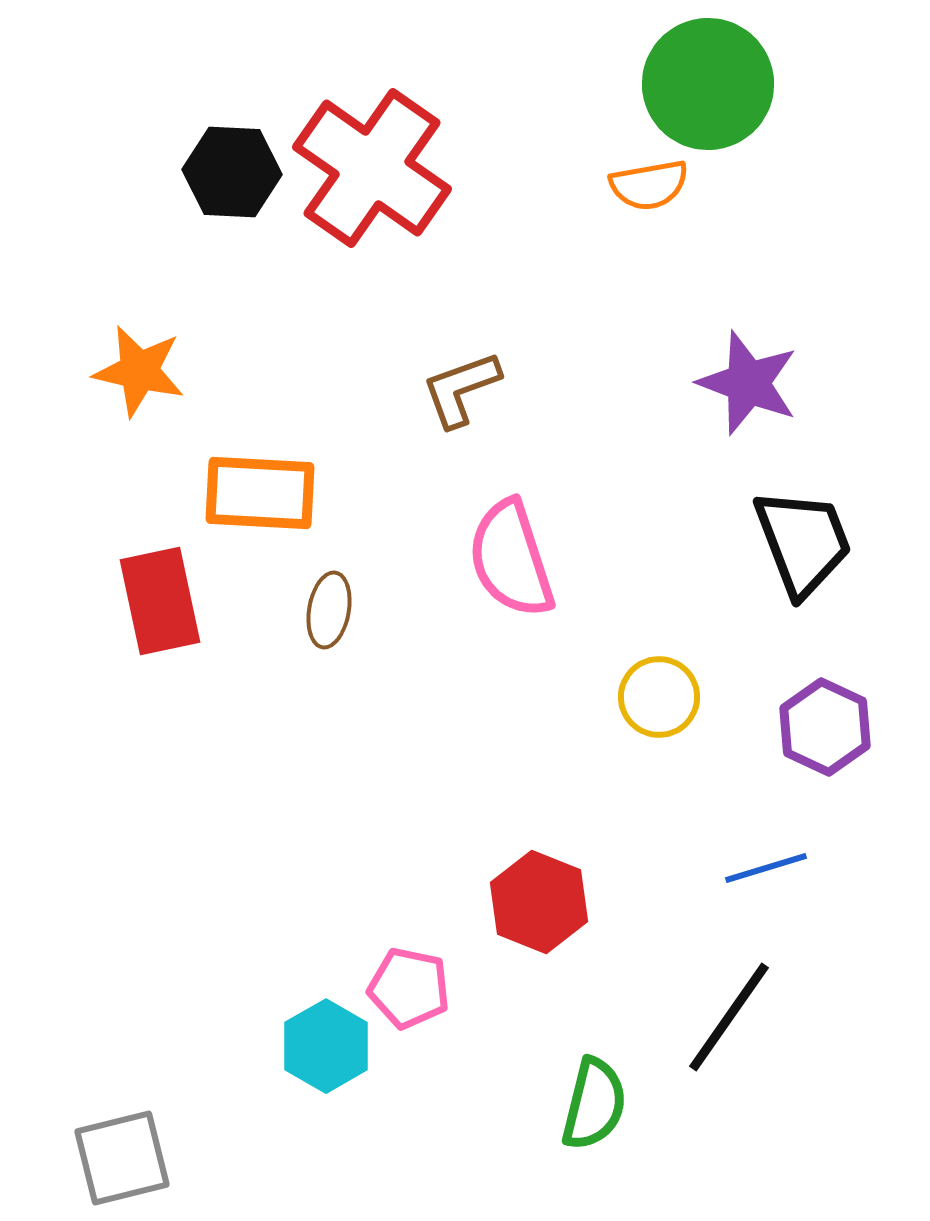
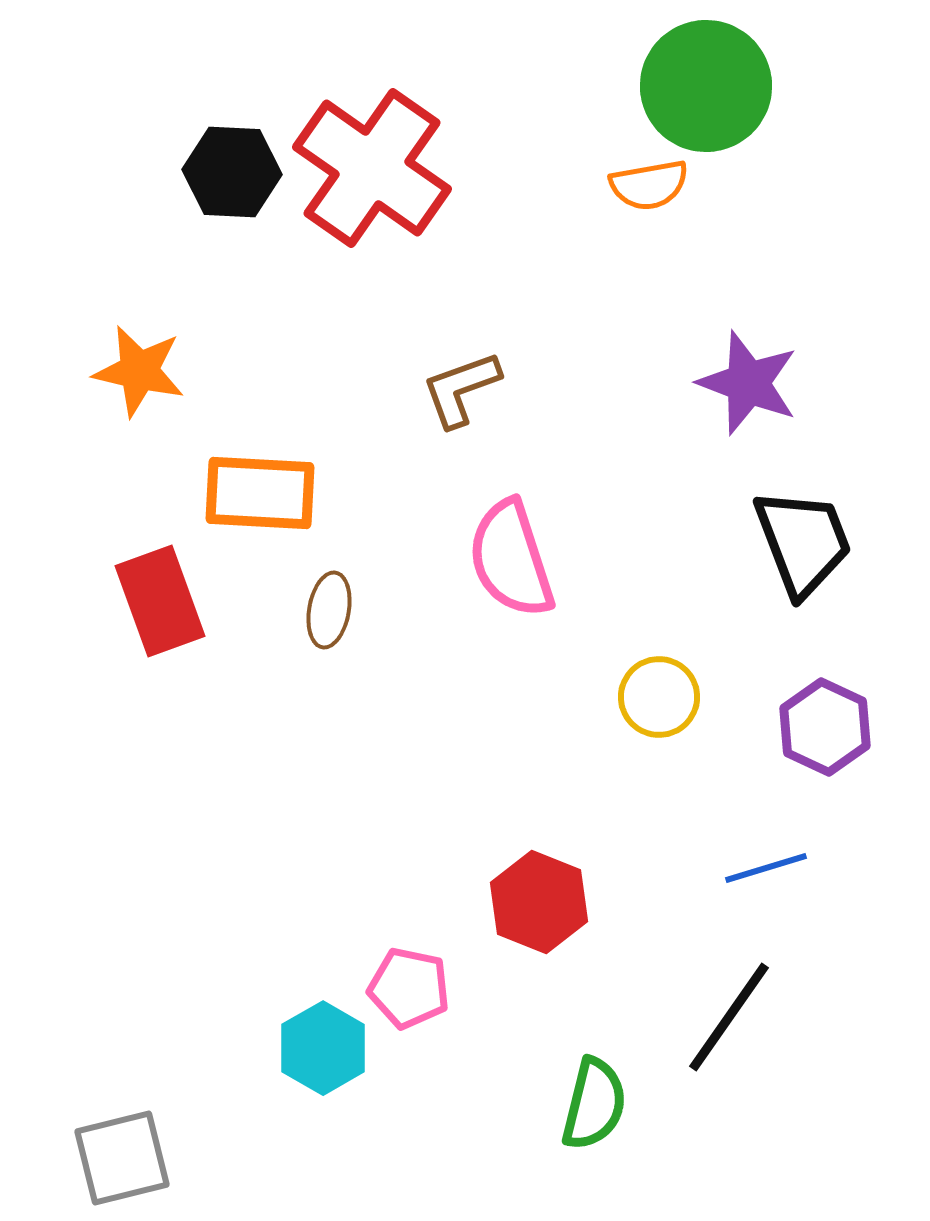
green circle: moved 2 px left, 2 px down
red rectangle: rotated 8 degrees counterclockwise
cyan hexagon: moved 3 px left, 2 px down
